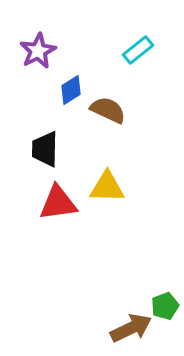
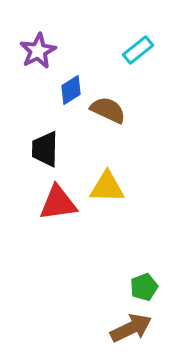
green pentagon: moved 21 px left, 19 px up
